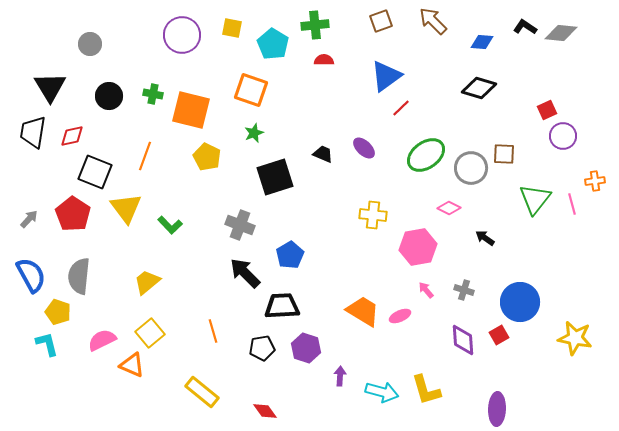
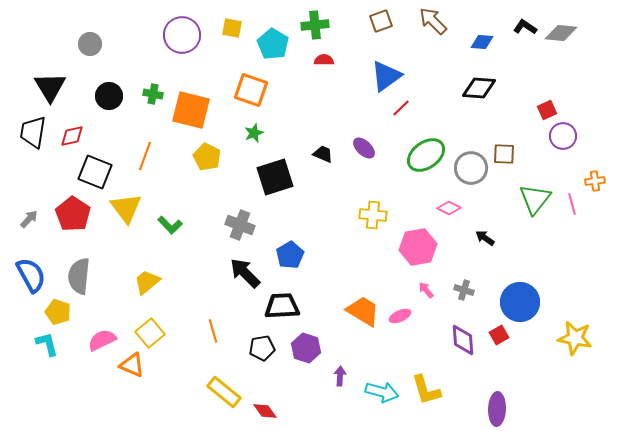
black diamond at (479, 88): rotated 12 degrees counterclockwise
yellow rectangle at (202, 392): moved 22 px right
